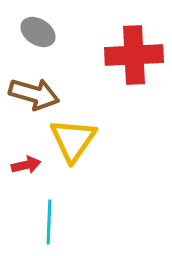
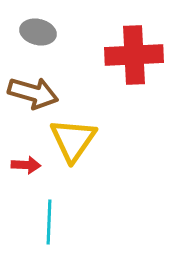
gray ellipse: rotated 20 degrees counterclockwise
brown arrow: moved 1 px left, 1 px up
red arrow: rotated 16 degrees clockwise
